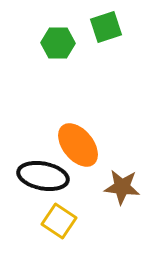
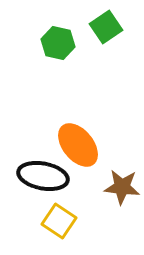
green square: rotated 16 degrees counterclockwise
green hexagon: rotated 12 degrees clockwise
